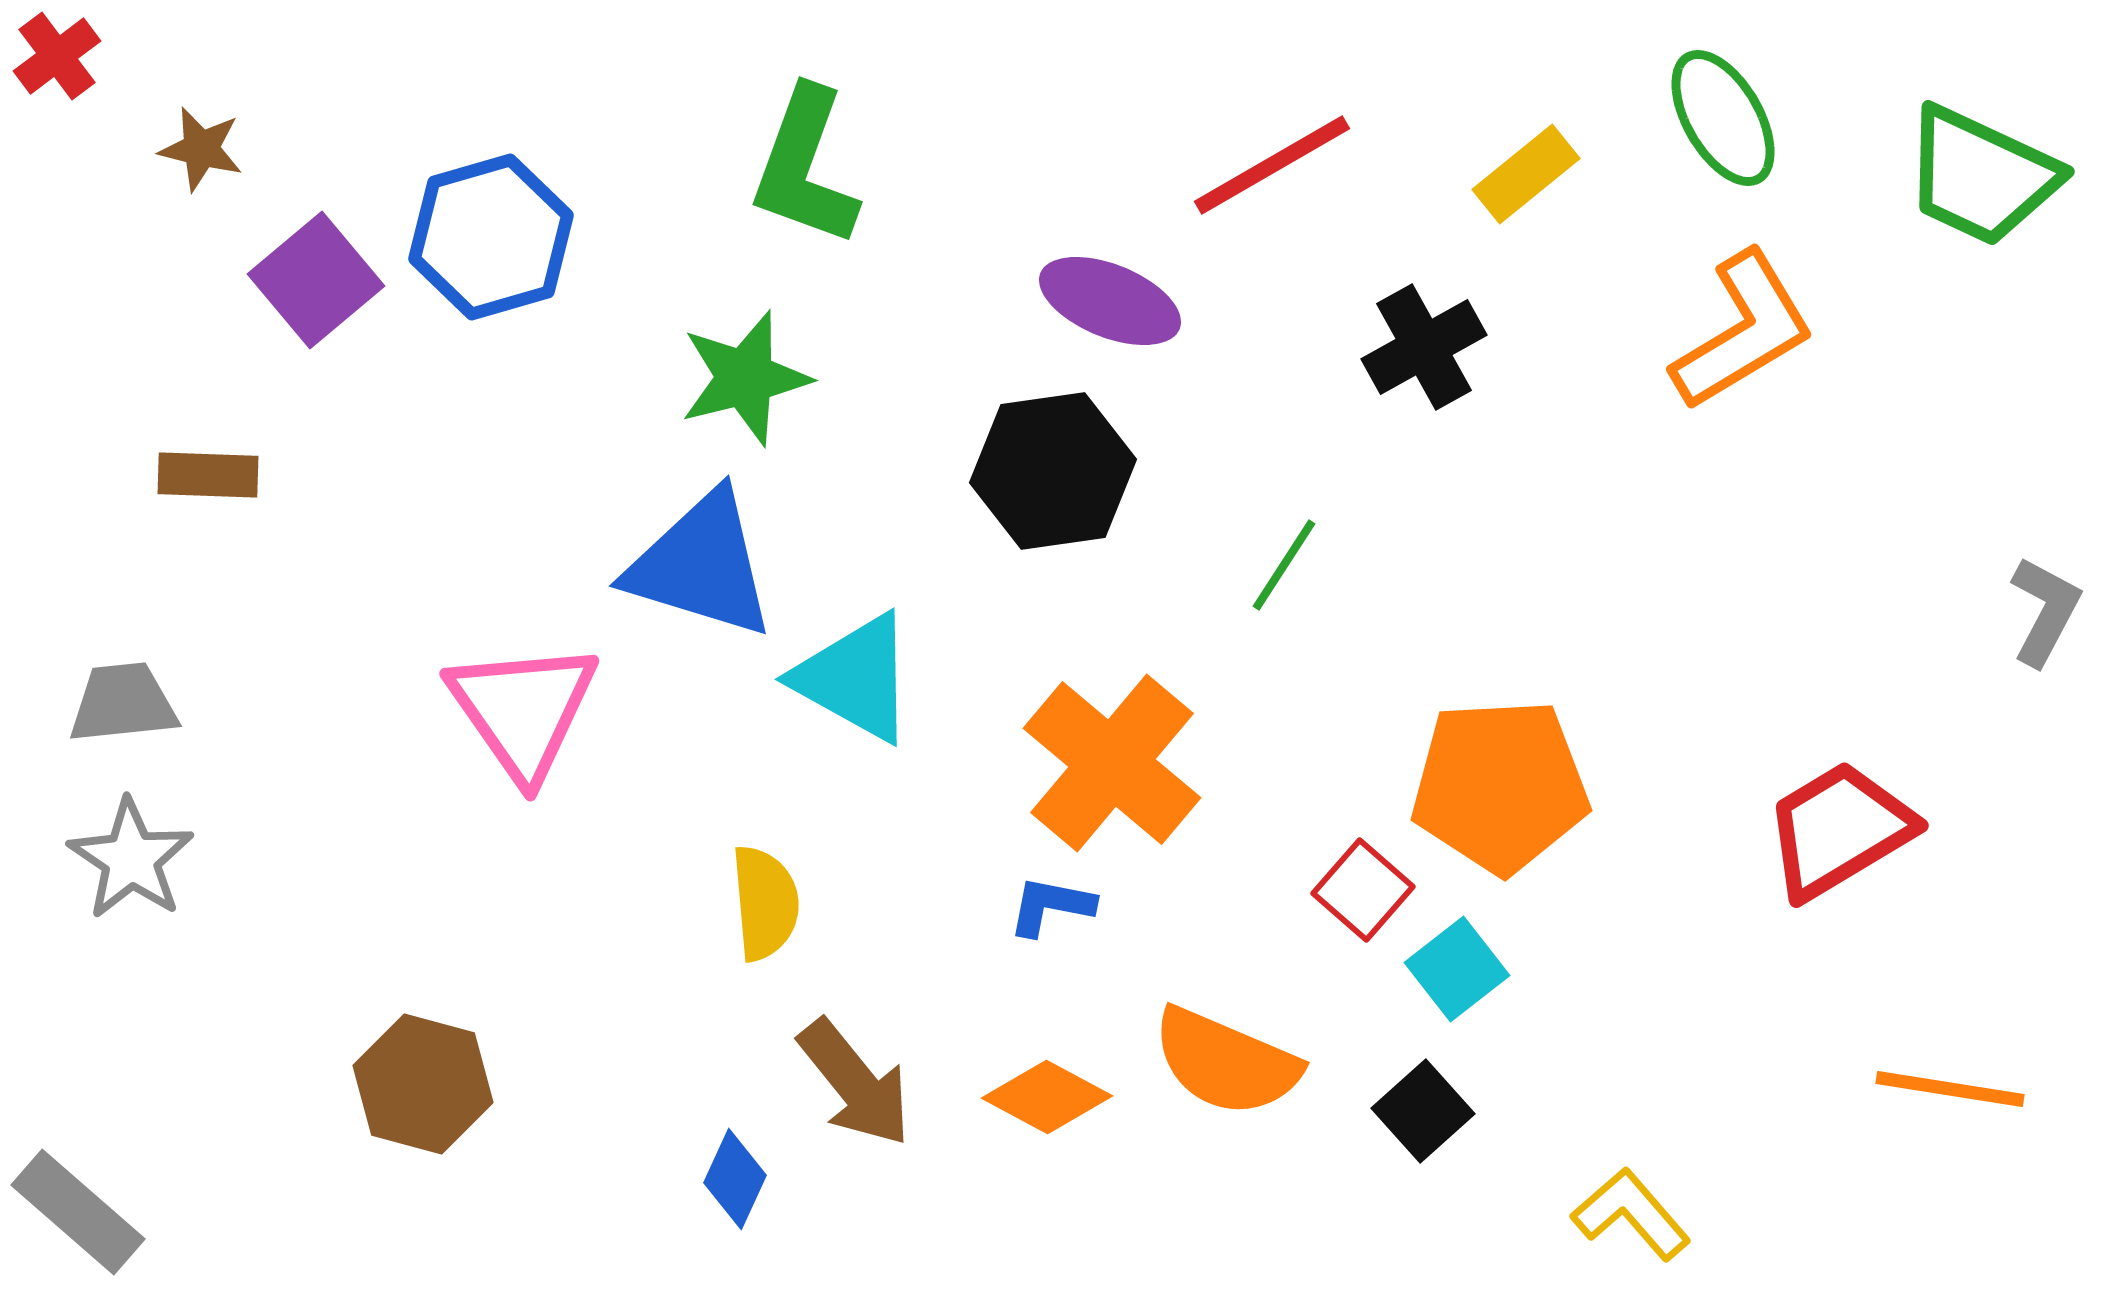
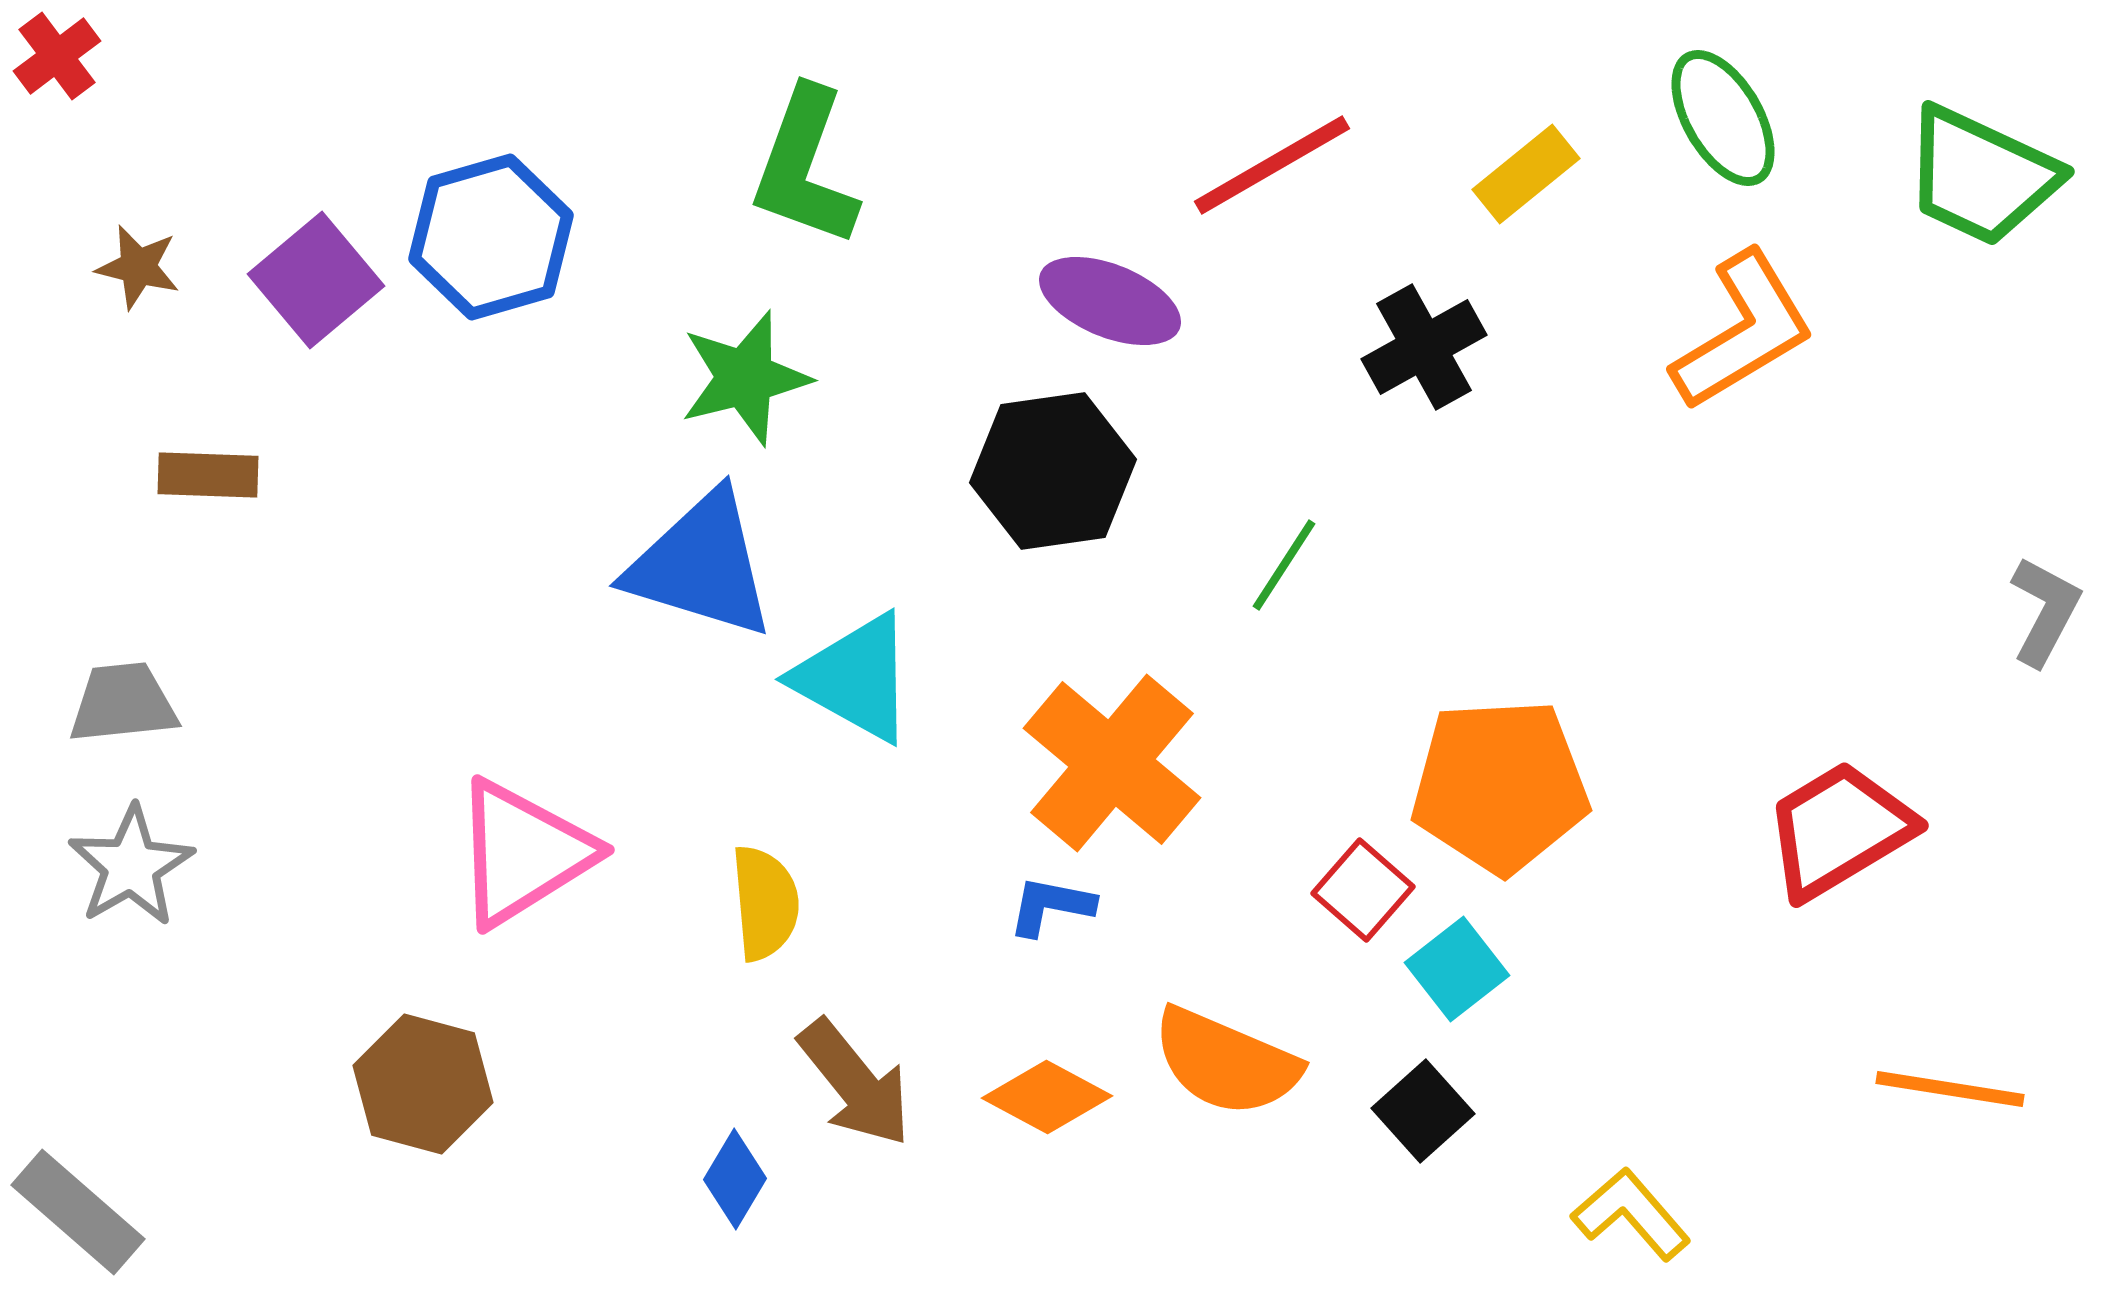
brown star: moved 63 px left, 118 px down
pink triangle: moved 143 px down; rotated 33 degrees clockwise
gray star: moved 7 px down; rotated 8 degrees clockwise
blue diamond: rotated 6 degrees clockwise
